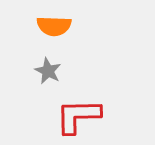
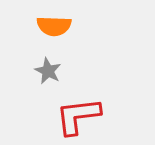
red L-shape: rotated 6 degrees counterclockwise
